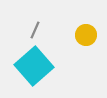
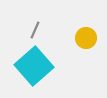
yellow circle: moved 3 px down
